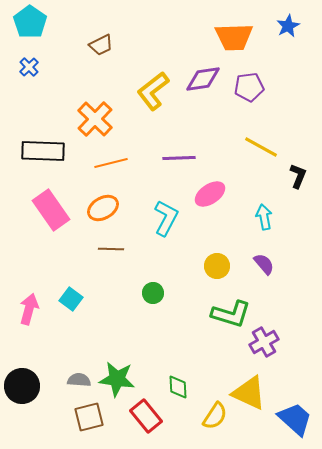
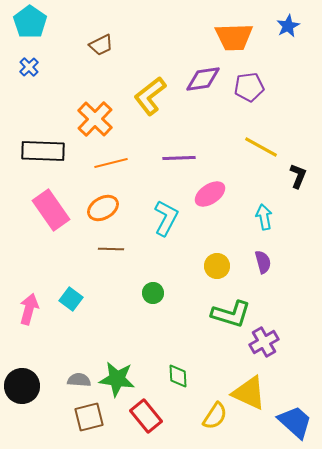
yellow L-shape: moved 3 px left, 5 px down
purple semicircle: moved 1 px left, 2 px up; rotated 25 degrees clockwise
green diamond: moved 11 px up
blue trapezoid: moved 3 px down
